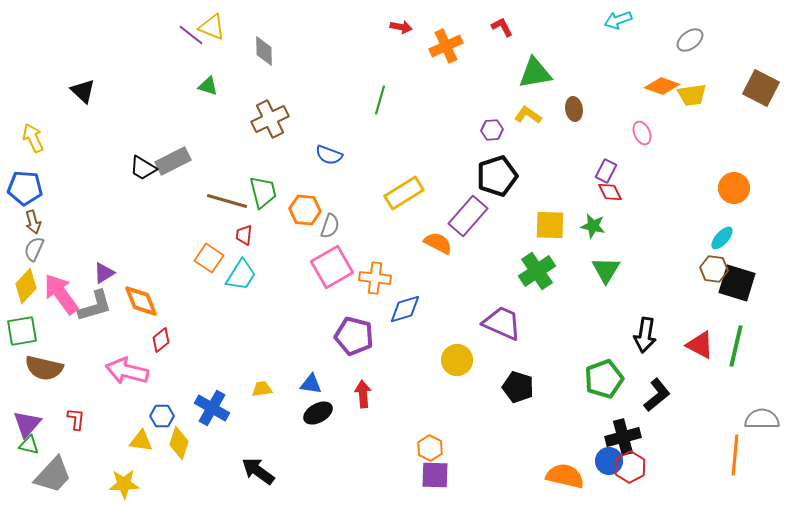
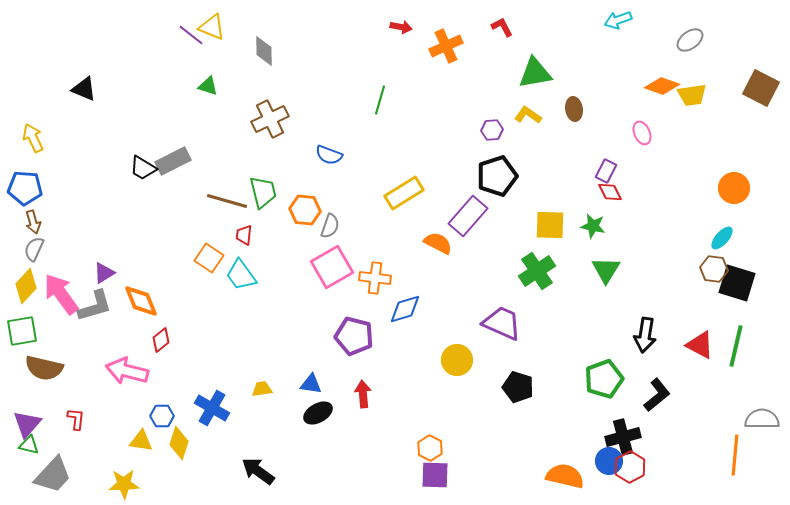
black triangle at (83, 91): moved 1 px right, 2 px up; rotated 20 degrees counterclockwise
cyan trapezoid at (241, 275): rotated 112 degrees clockwise
